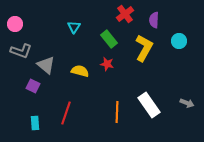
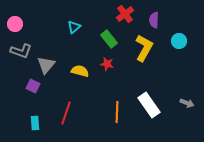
cyan triangle: rotated 16 degrees clockwise
gray triangle: rotated 30 degrees clockwise
